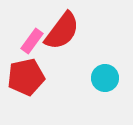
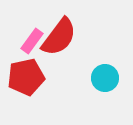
red semicircle: moved 3 px left, 6 px down
